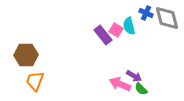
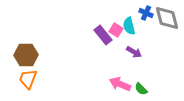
purple arrow: moved 24 px up
orange trapezoid: moved 7 px left, 2 px up
